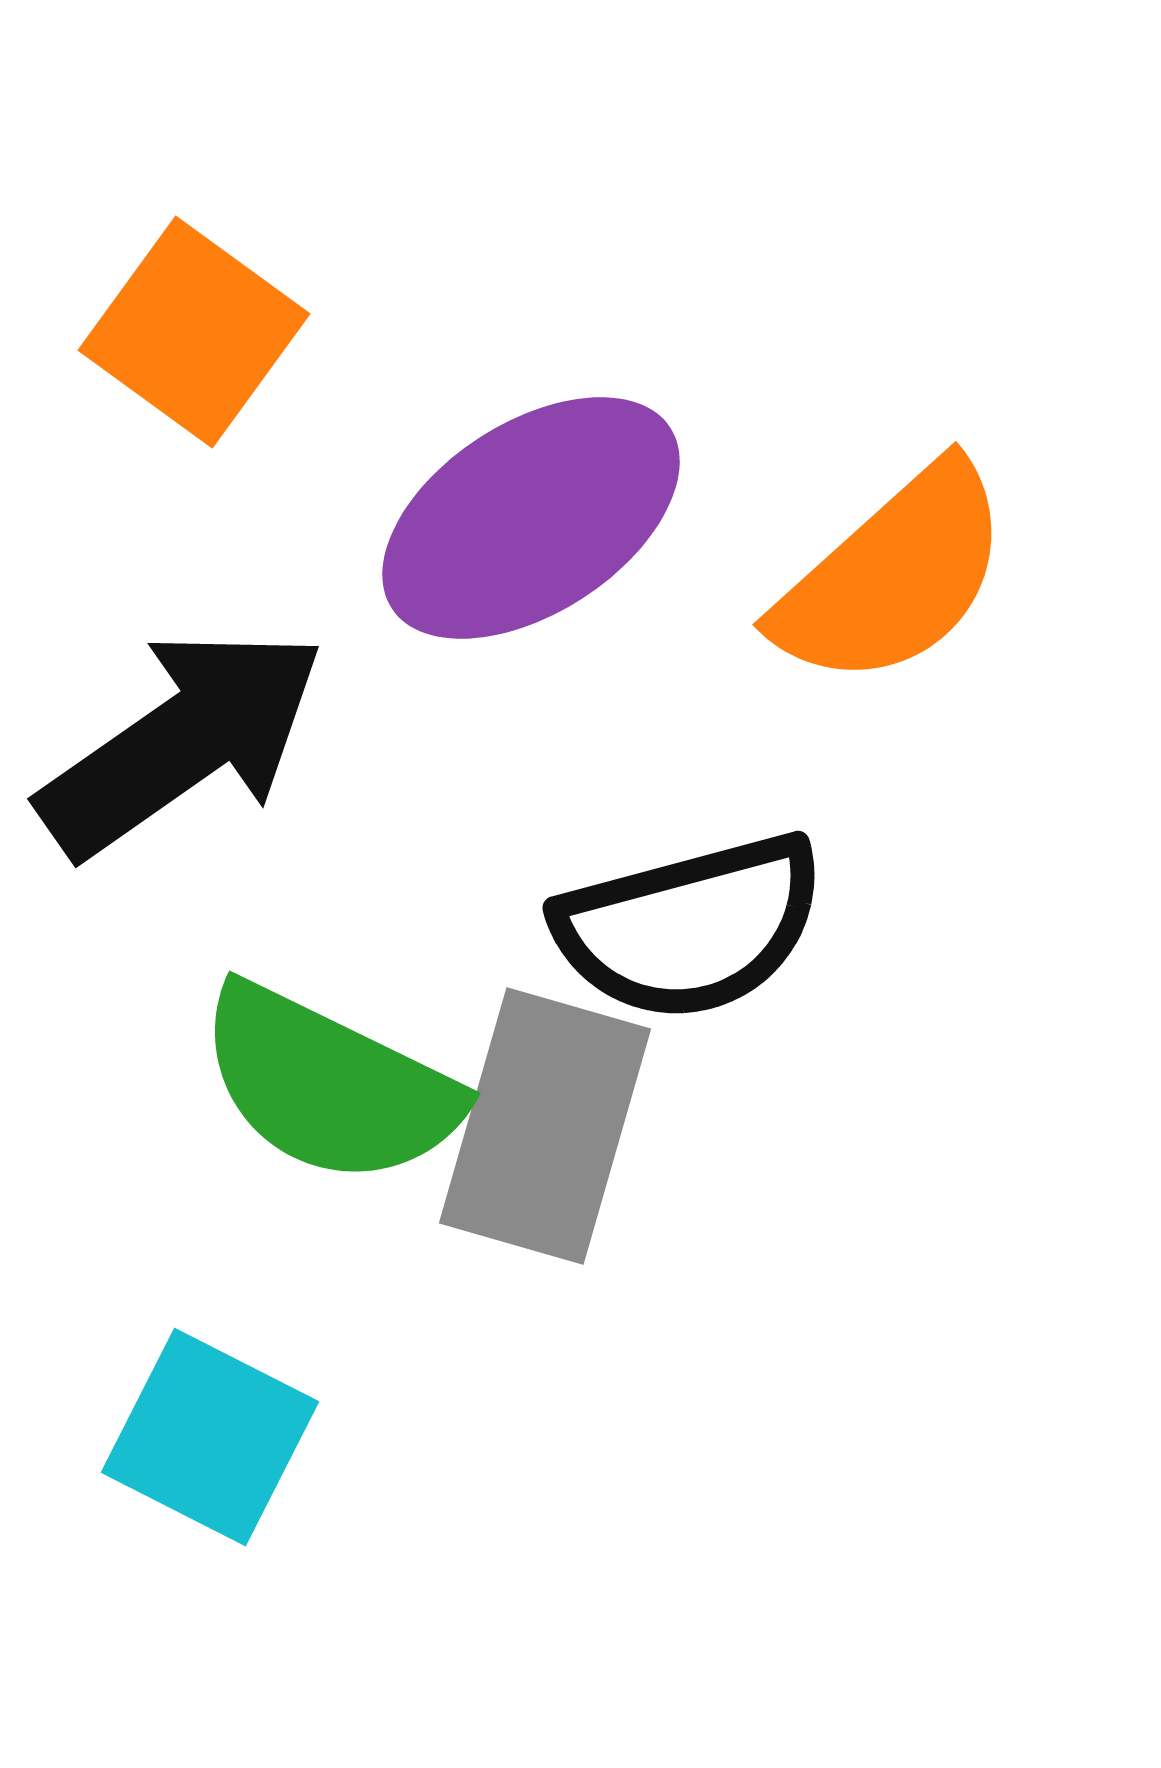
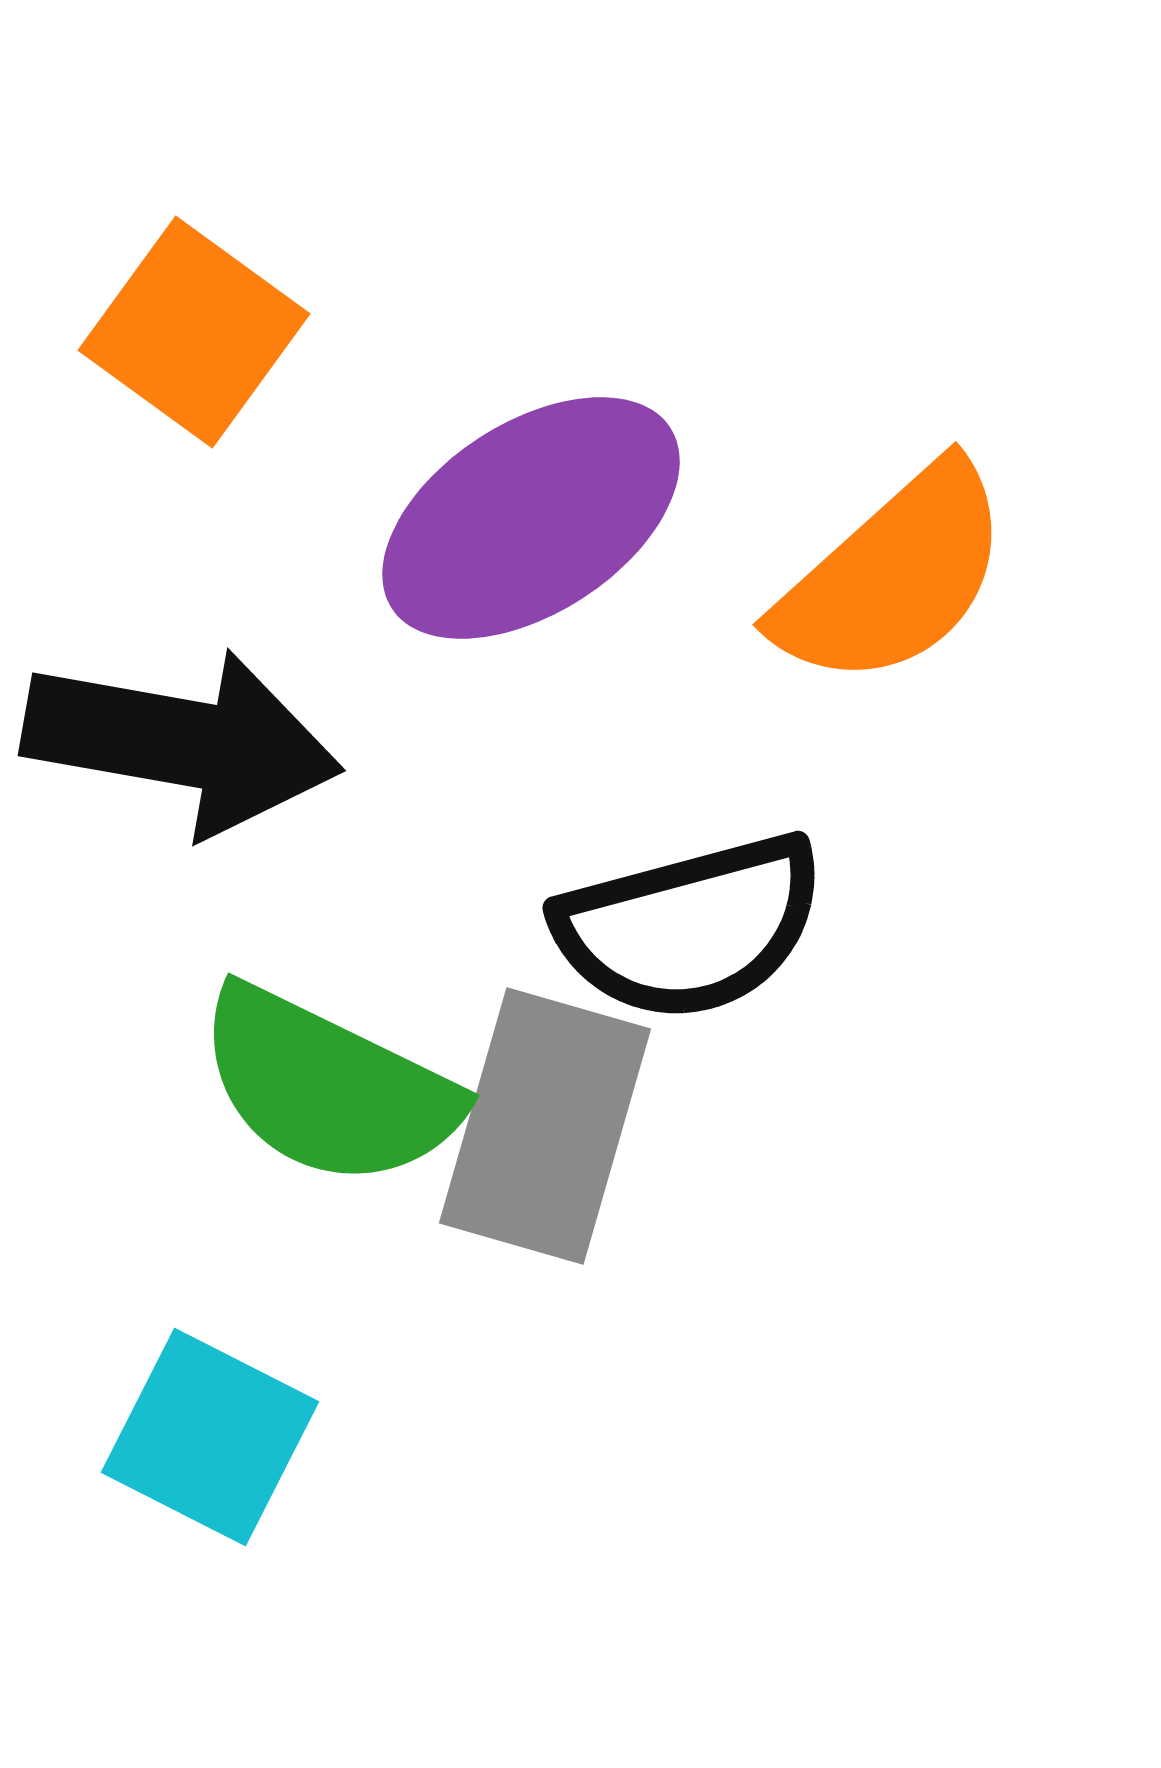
black arrow: rotated 45 degrees clockwise
green semicircle: moved 1 px left, 2 px down
